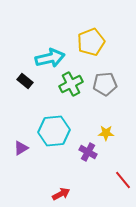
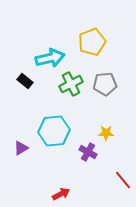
yellow pentagon: moved 1 px right
